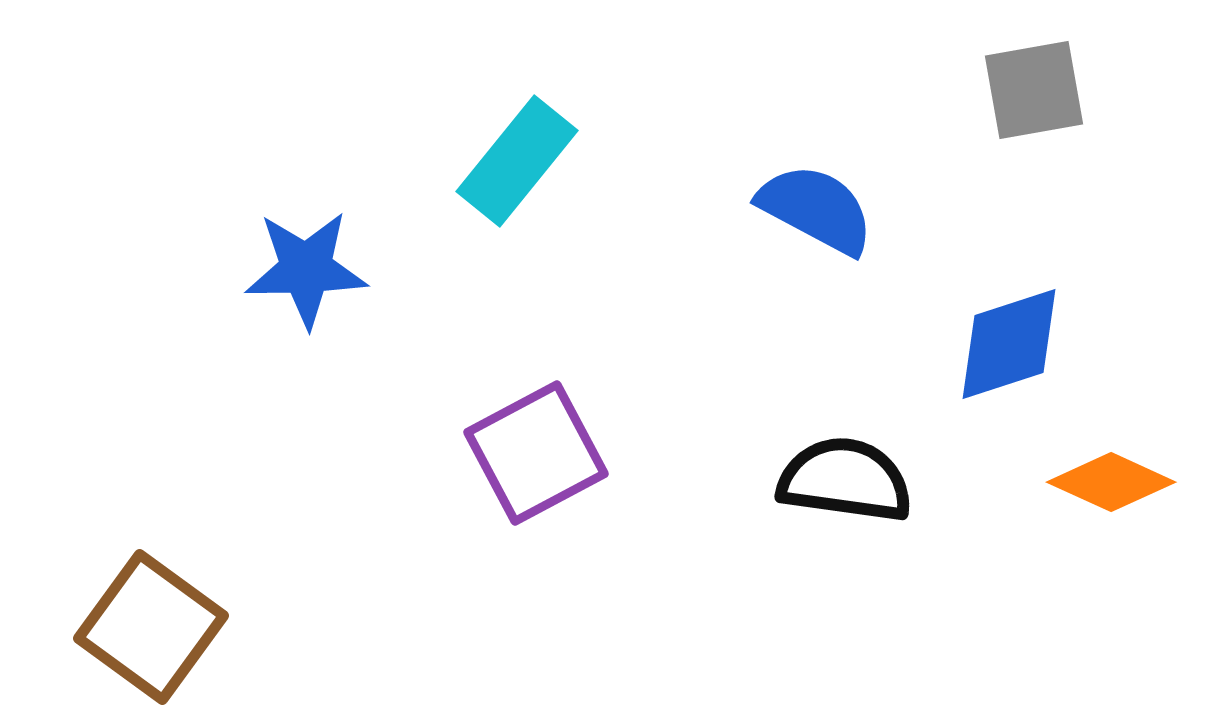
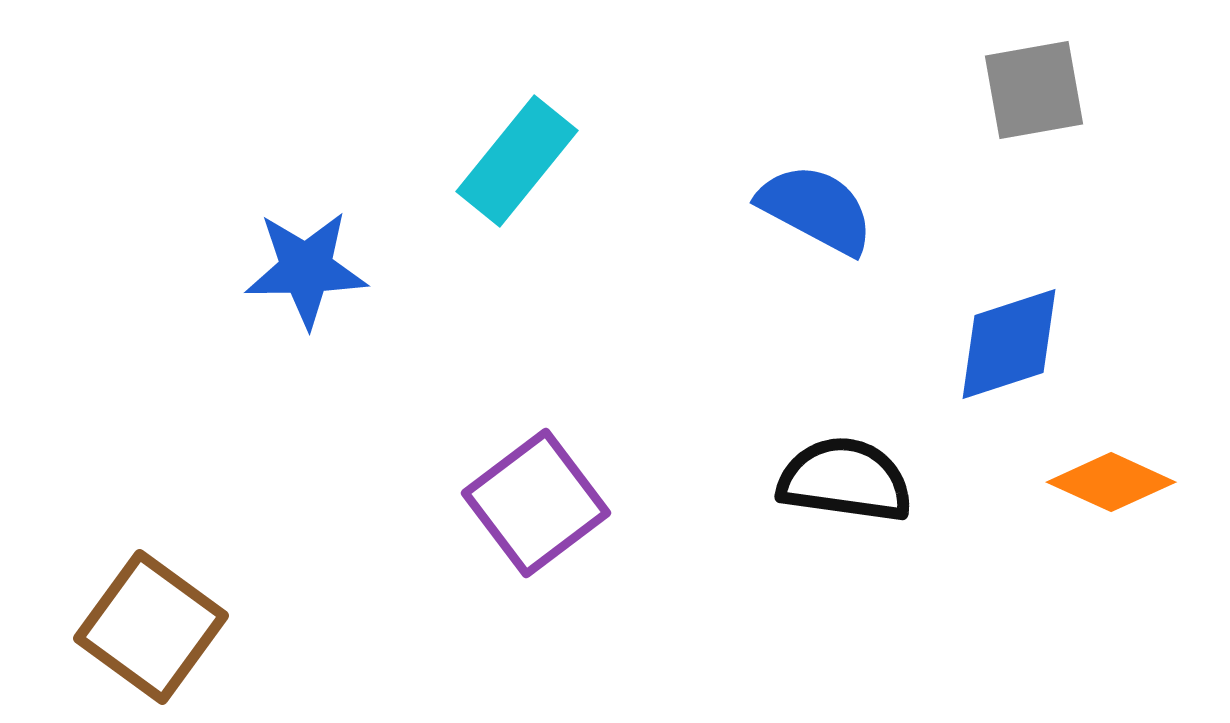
purple square: moved 50 px down; rotated 9 degrees counterclockwise
